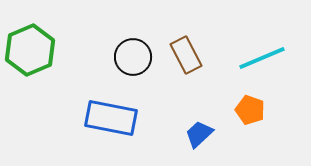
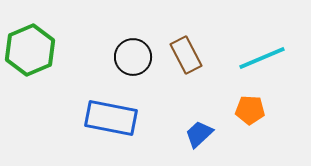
orange pentagon: rotated 16 degrees counterclockwise
